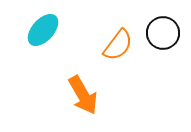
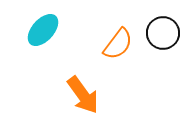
orange semicircle: moved 1 px up
orange arrow: rotated 6 degrees counterclockwise
